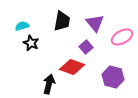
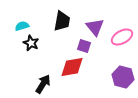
purple triangle: moved 4 px down
purple square: moved 2 px left, 1 px up; rotated 32 degrees counterclockwise
red diamond: rotated 30 degrees counterclockwise
purple hexagon: moved 10 px right
black arrow: moved 6 px left; rotated 18 degrees clockwise
